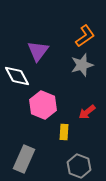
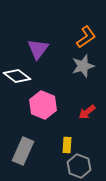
orange L-shape: moved 1 px right, 1 px down
purple triangle: moved 2 px up
gray star: moved 1 px right, 1 px down
white diamond: rotated 24 degrees counterclockwise
yellow rectangle: moved 3 px right, 13 px down
gray rectangle: moved 1 px left, 8 px up
